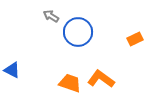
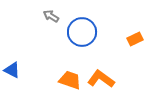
blue circle: moved 4 px right
orange trapezoid: moved 3 px up
